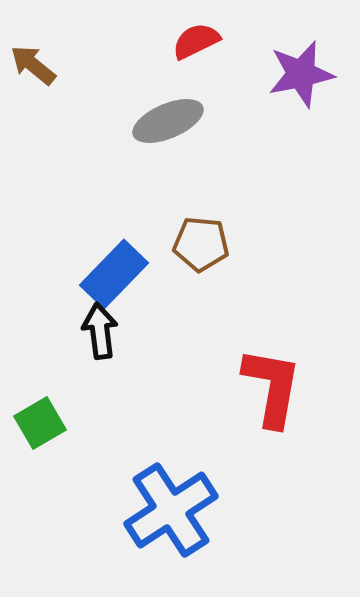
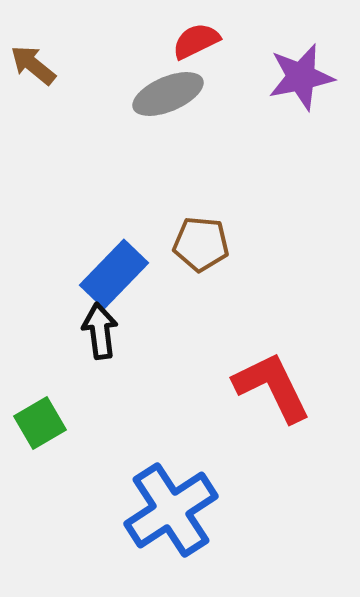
purple star: moved 3 px down
gray ellipse: moved 27 px up
red L-shape: rotated 36 degrees counterclockwise
